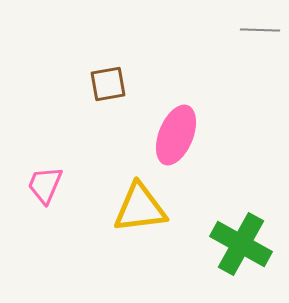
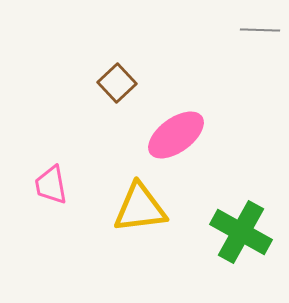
brown square: moved 9 px right, 1 px up; rotated 33 degrees counterclockwise
pink ellipse: rotated 32 degrees clockwise
pink trapezoid: moved 6 px right; rotated 33 degrees counterclockwise
green cross: moved 12 px up
